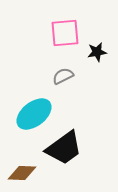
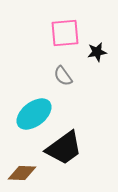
gray semicircle: rotated 100 degrees counterclockwise
